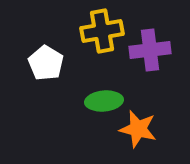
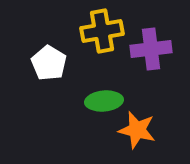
purple cross: moved 1 px right, 1 px up
white pentagon: moved 3 px right
orange star: moved 1 px left, 1 px down
